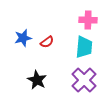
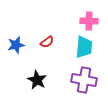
pink cross: moved 1 px right, 1 px down
blue star: moved 7 px left, 7 px down
purple cross: rotated 35 degrees counterclockwise
